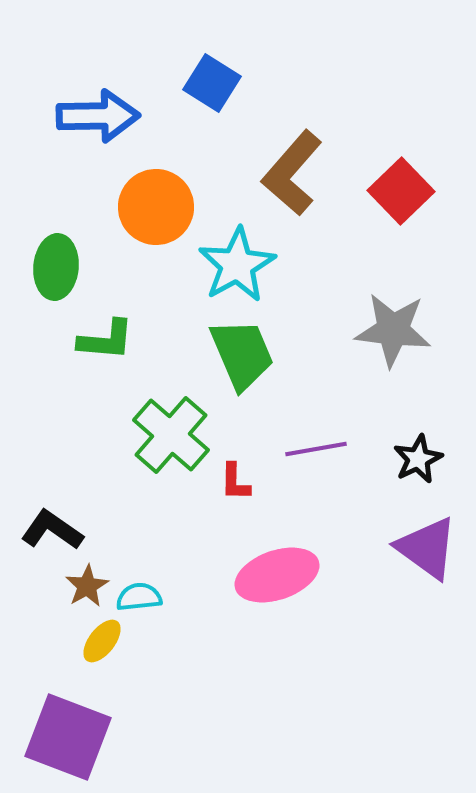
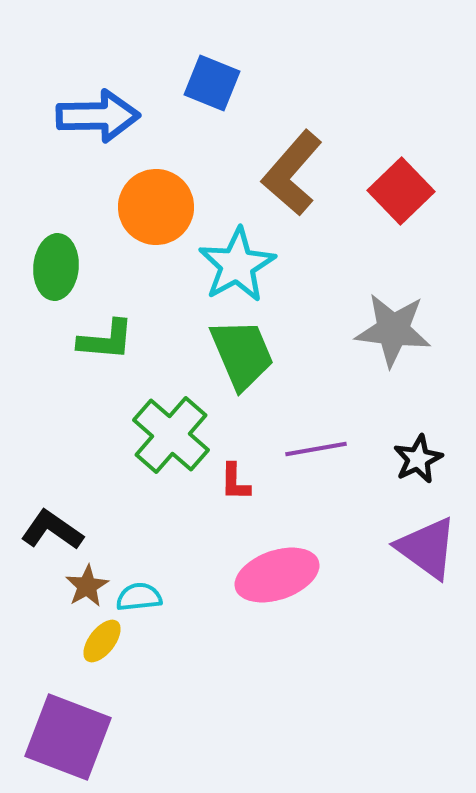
blue square: rotated 10 degrees counterclockwise
